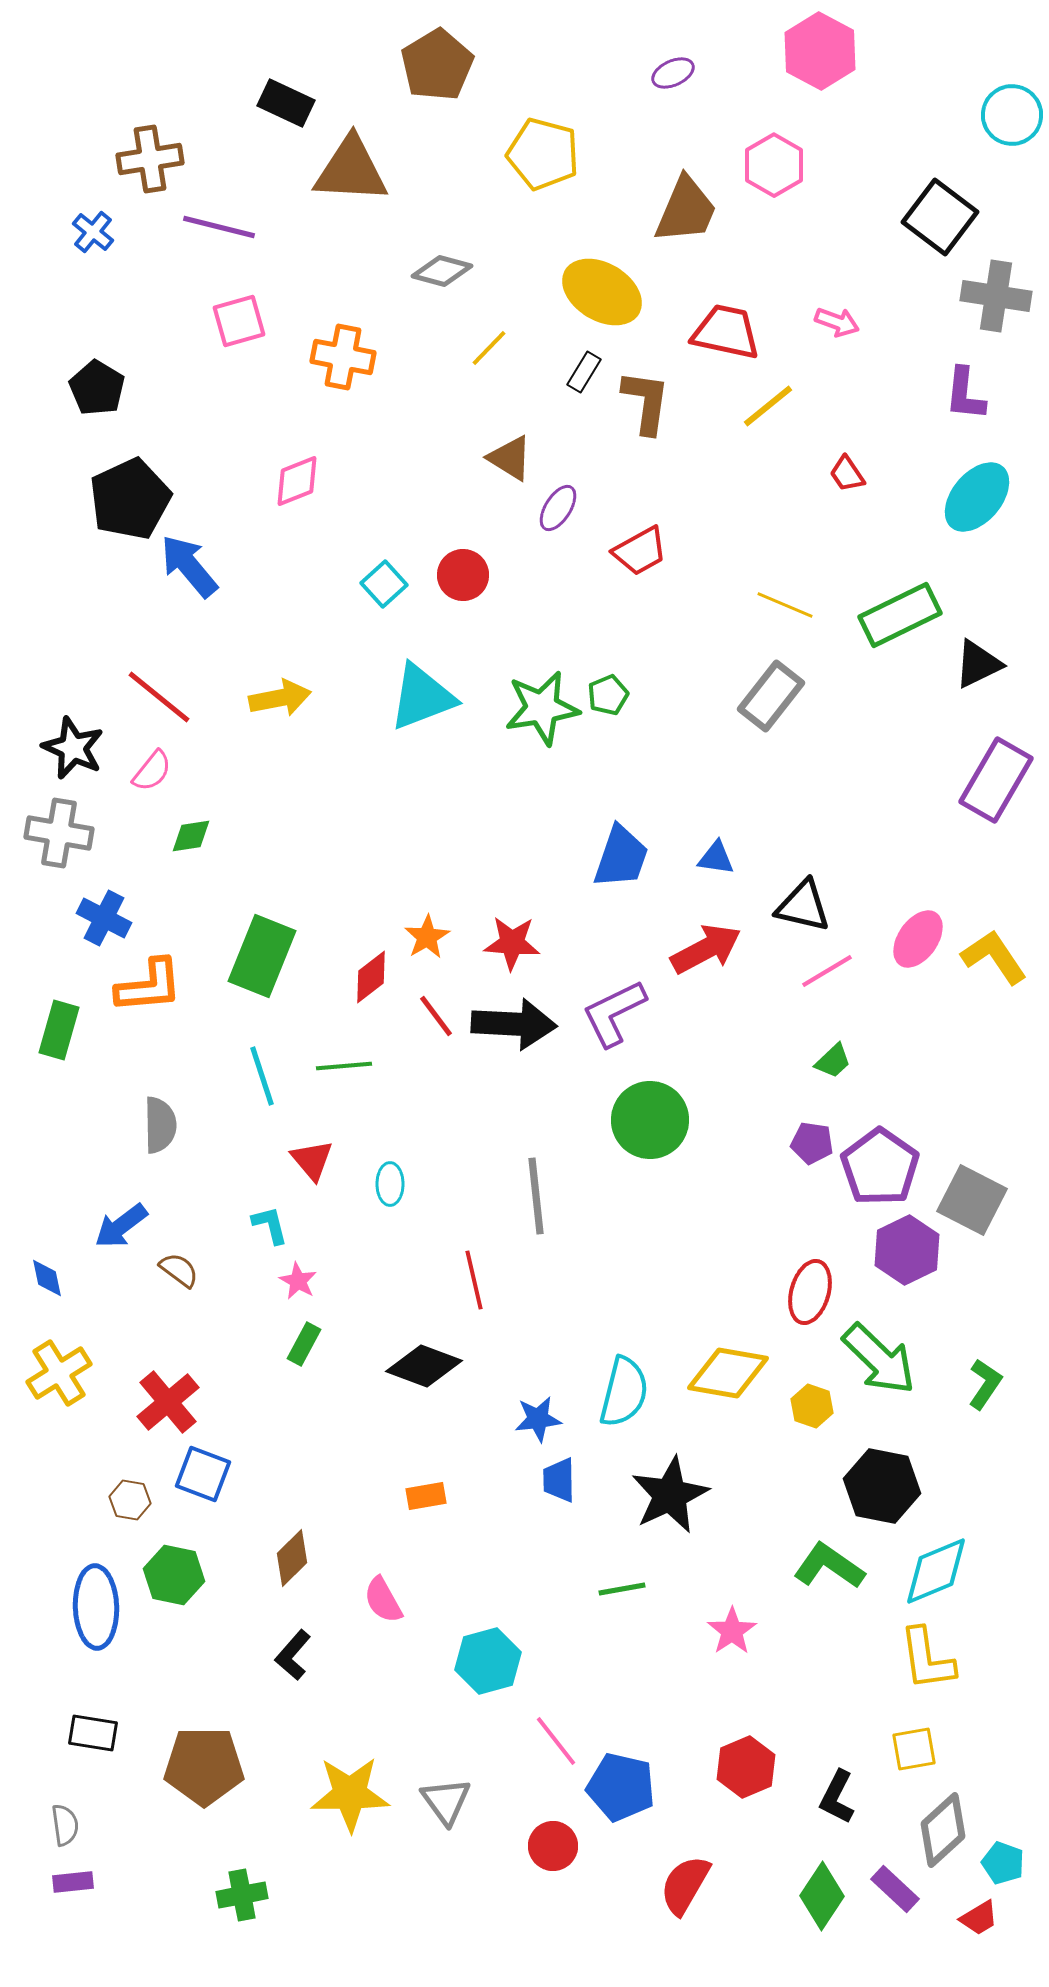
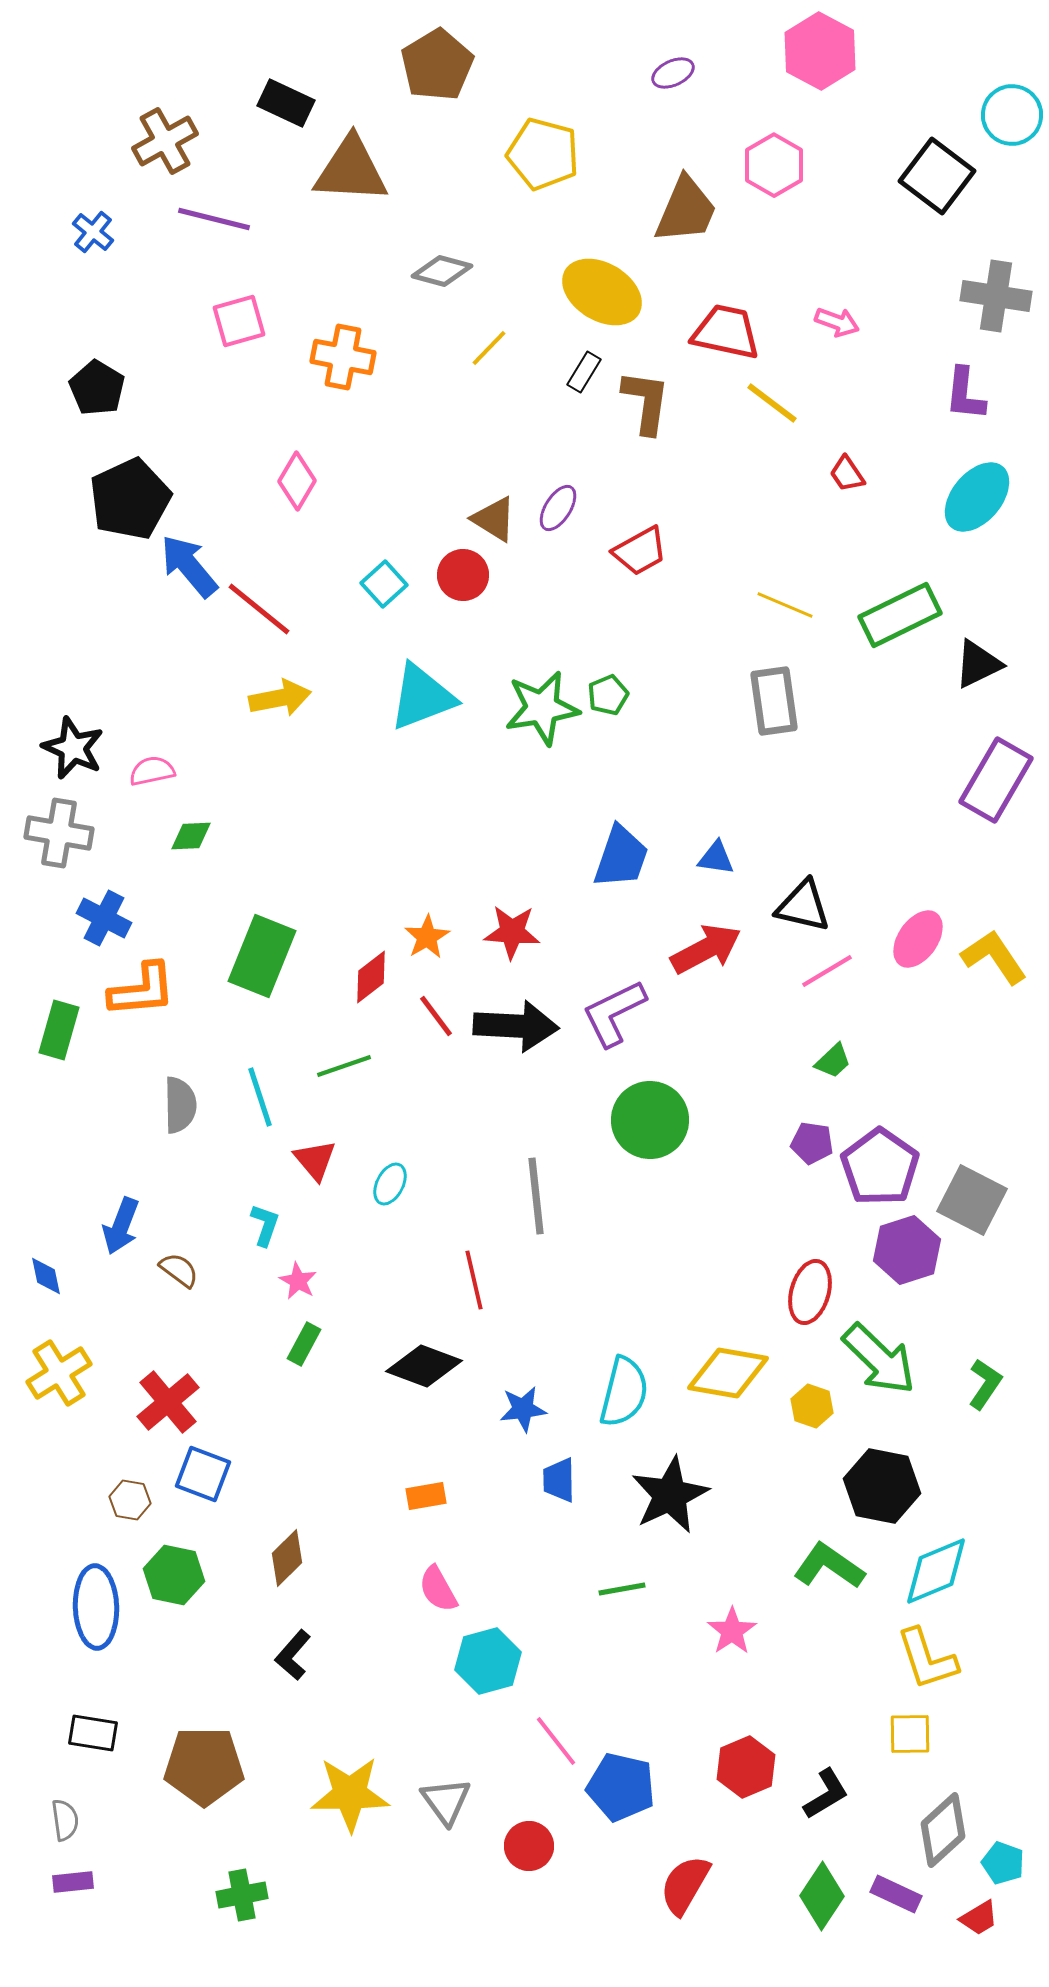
brown cross at (150, 159): moved 15 px right, 18 px up; rotated 20 degrees counterclockwise
black square at (940, 217): moved 3 px left, 41 px up
purple line at (219, 227): moved 5 px left, 8 px up
yellow line at (768, 406): moved 4 px right, 3 px up; rotated 76 degrees clockwise
brown triangle at (510, 458): moved 16 px left, 61 px down
pink diamond at (297, 481): rotated 38 degrees counterclockwise
gray rectangle at (771, 696): moved 3 px right, 5 px down; rotated 46 degrees counterclockwise
red line at (159, 697): moved 100 px right, 88 px up
pink semicircle at (152, 771): rotated 141 degrees counterclockwise
green diamond at (191, 836): rotated 6 degrees clockwise
red star at (512, 943): moved 11 px up
orange L-shape at (149, 986): moved 7 px left, 4 px down
black arrow at (514, 1024): moved 2 px right, 2 px down
green line at (344, 1066): rotated 14 degrees counterclockwise
cyan line at (262, 1076): moved 2 px left, 21 px down
gray semicircle at (160, 1125): moved 20 px right, 20 px up
red triangle at (312, 1160): moved 3 px right
cyan ellipse at (390, 1184): rotated 27 degrees clockwise
cyan L-shape at (270, 1225): moved 5 px left; rotated 33 degrees clockwise
blue arrow at (121, 1226): rotated 32 degrees counterclockwise
purple hexagon at (907, 1250): rotated 8 degrees clockwise
blue diamond at (47, 1278): moved 1 px left, 2 px up
blue star at (538, 1419): moved 15 px left, 10 px up
brown diamond at (292, 1558): moved 5 px left
pink semicircle at (383, 1600): moved 55 px right, 11 px up
yellow L-shape at (927, 1659): rotated 10 degrees counterclockwise
yellow square at (914, 1749): moved 4 px left, 15 px up; rotated 9 degrees clockwise
black L-shape at (837, 1797): moved 11 px left, 3 px up; rotated 148 degrees counterclockwise
gray semicircle at (65, 1825): moved 5 px up
red circle at (553, 1846): moved 24 px left
purple rectangle at (895, 1889): moved 1 px right, 5 px down; rotated 18 degrees counterclockwise
